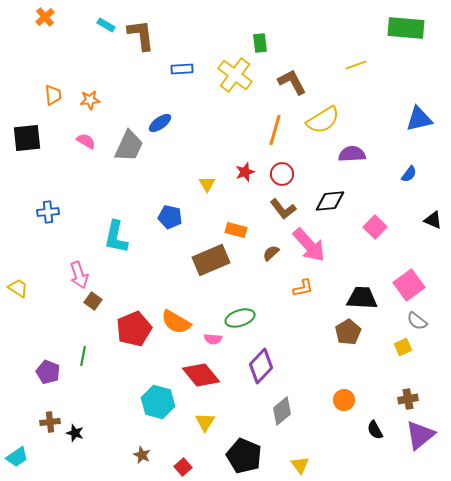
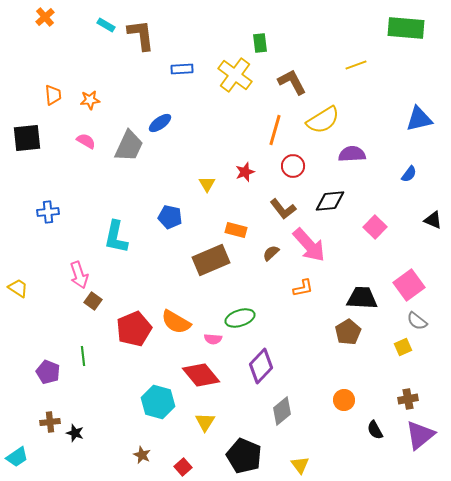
red circle at (282, 174): moved 11 px right, 8 px up
green line at (83, 356): rotated 18 degrees counterclockwise
